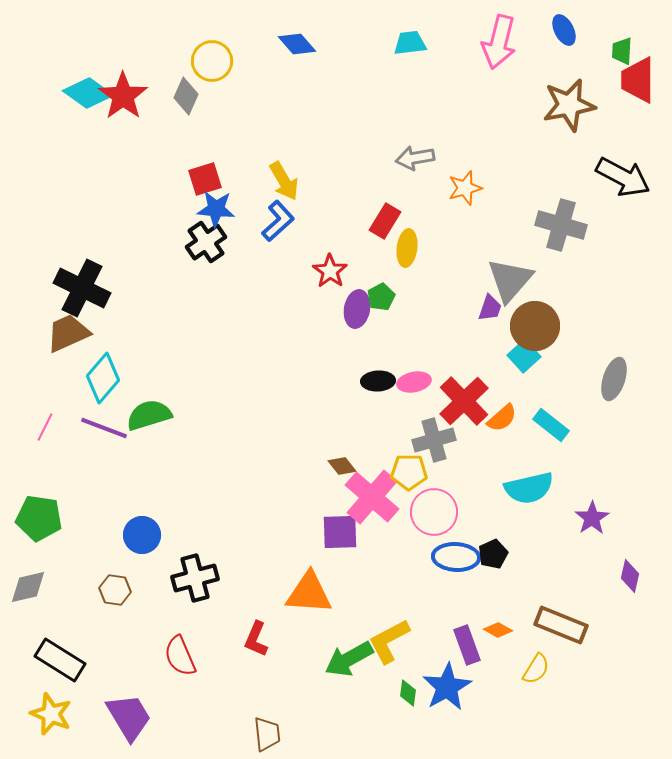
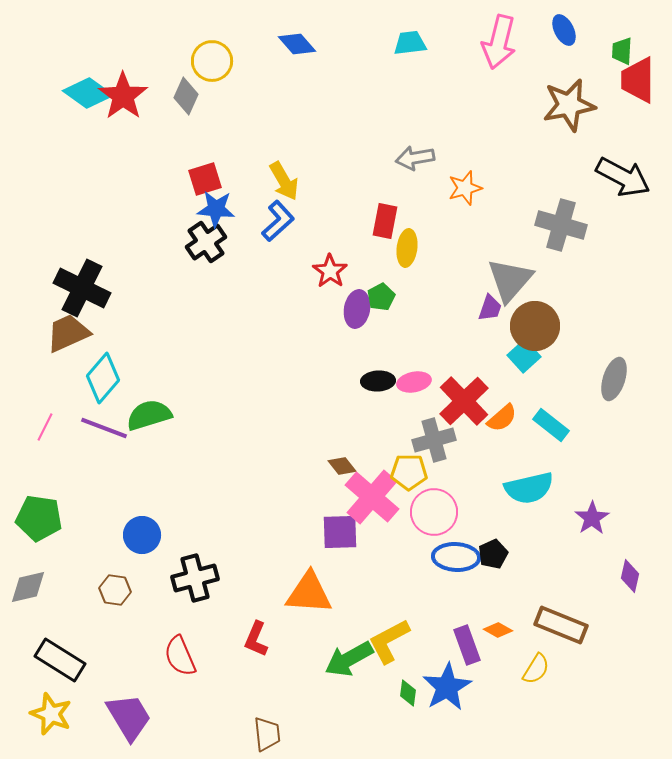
red rectangle at (385, 221): rotated 20 degrees counterclockwise
